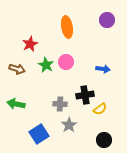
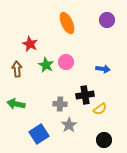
orange ellipse: moved 4 px up; rotated 15 degrees counterclockwise
red star: rotated 21 degrees counterclockwise
brown arrow: rotated 112 degrees counterclockwise
